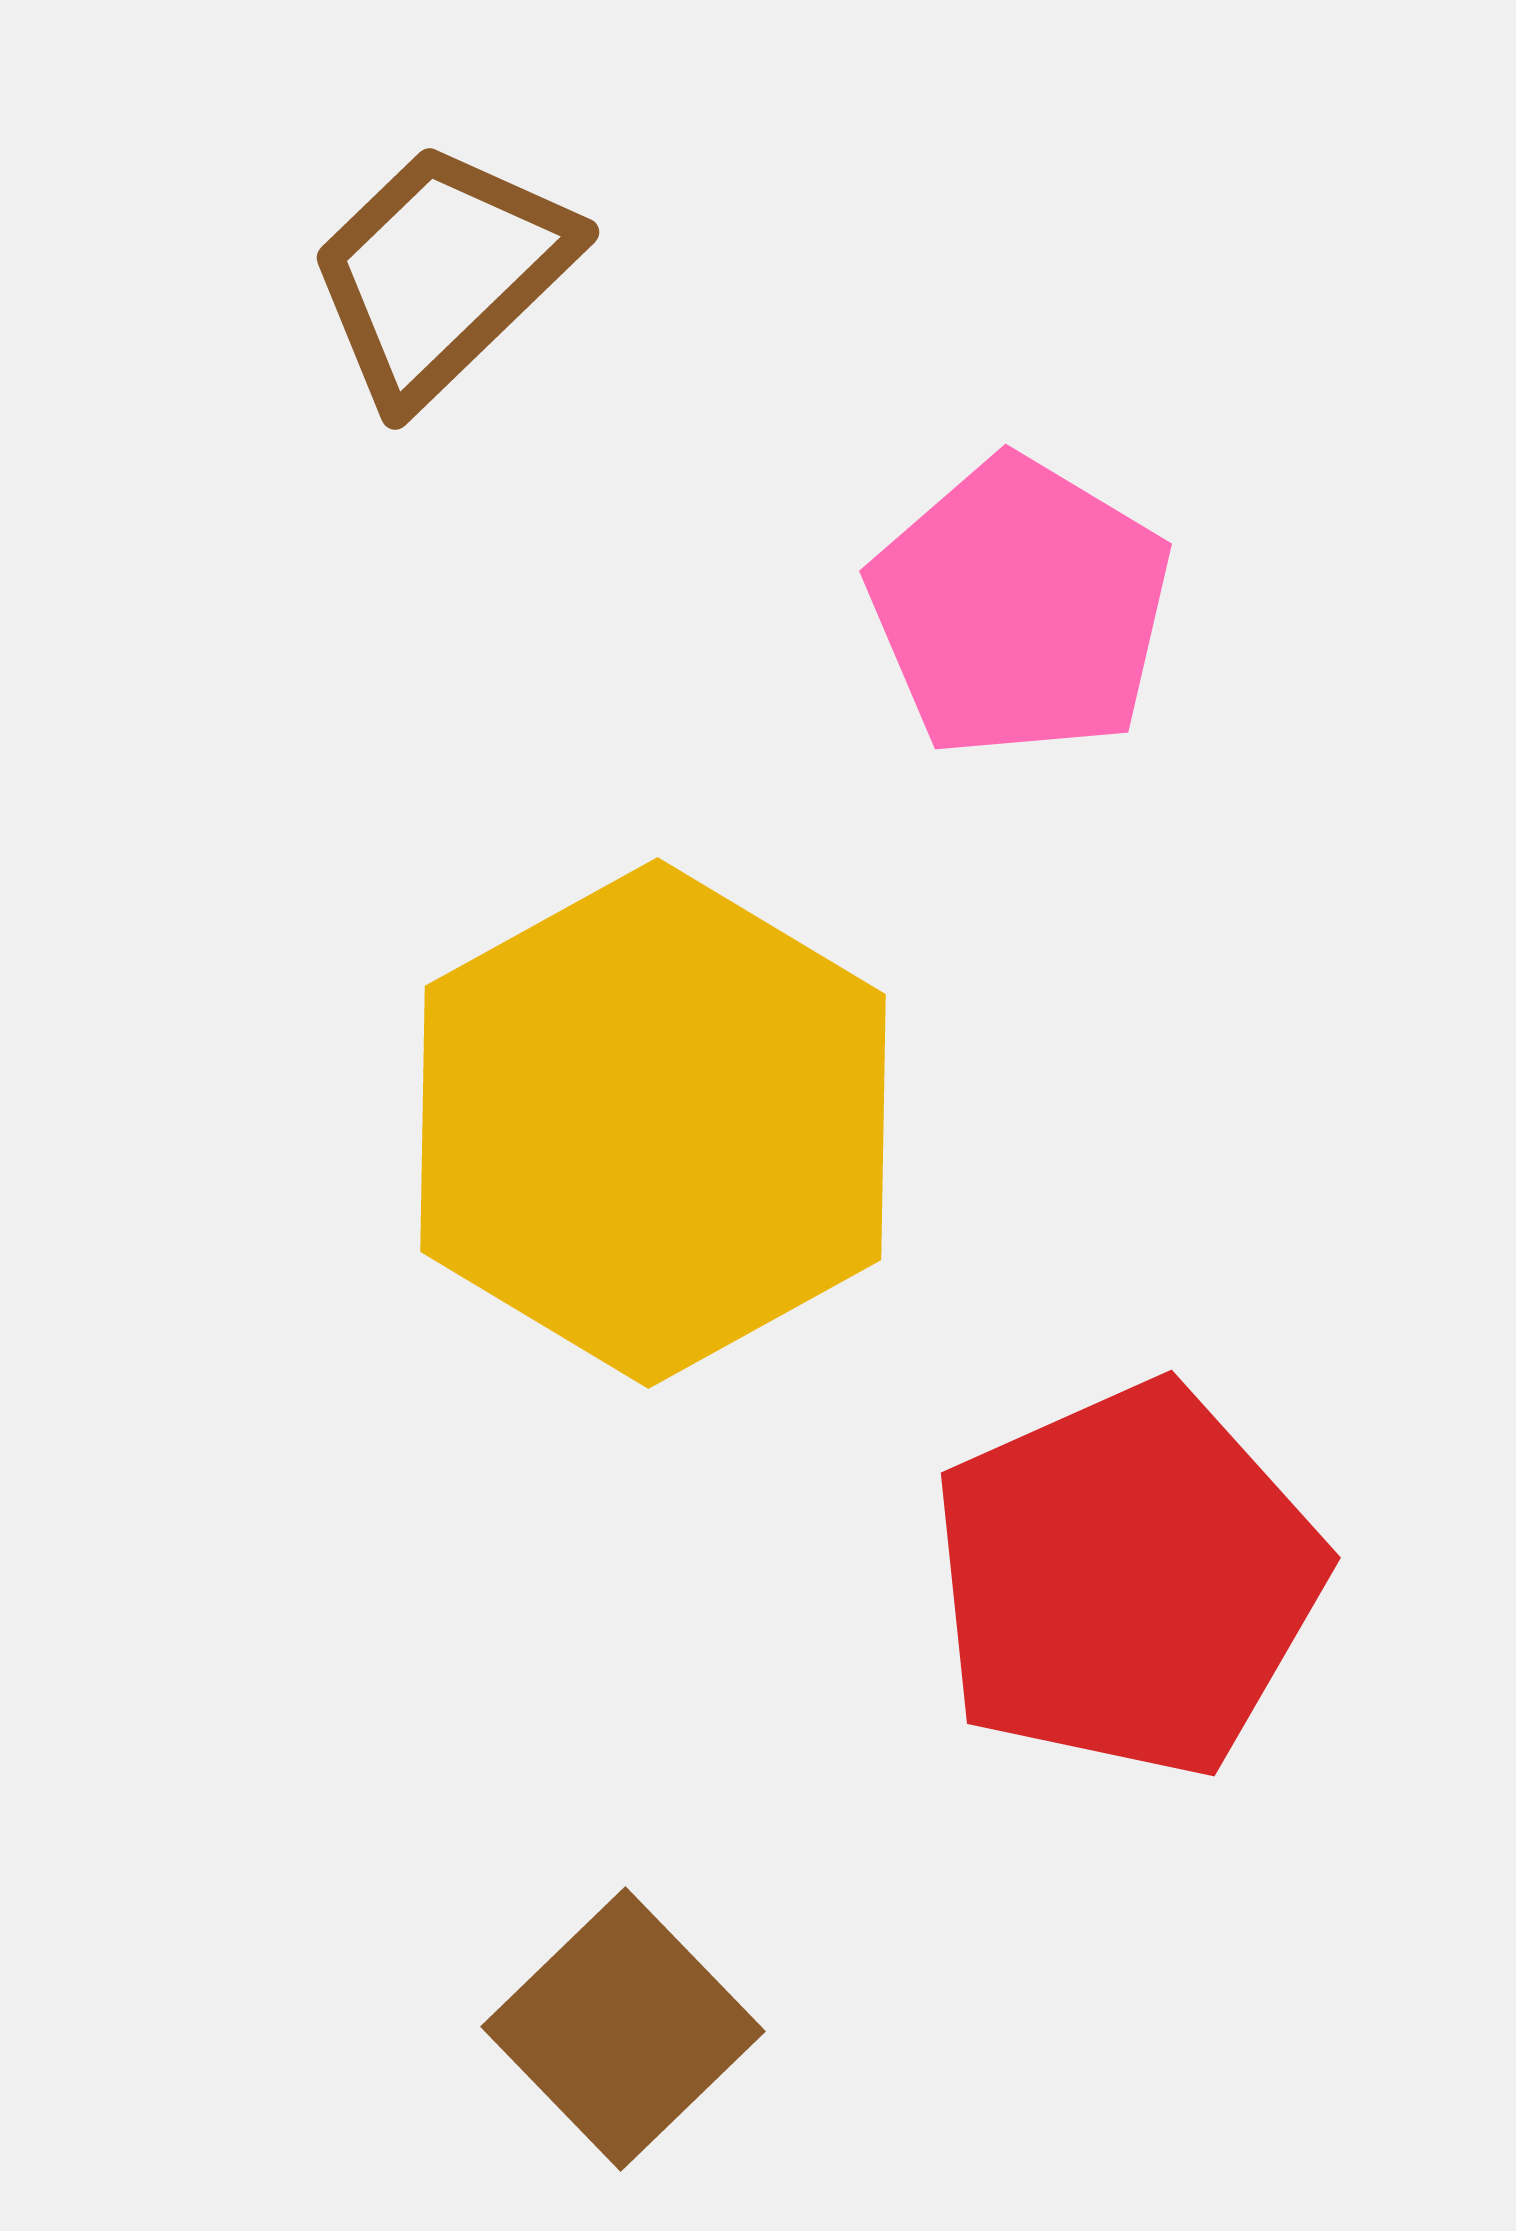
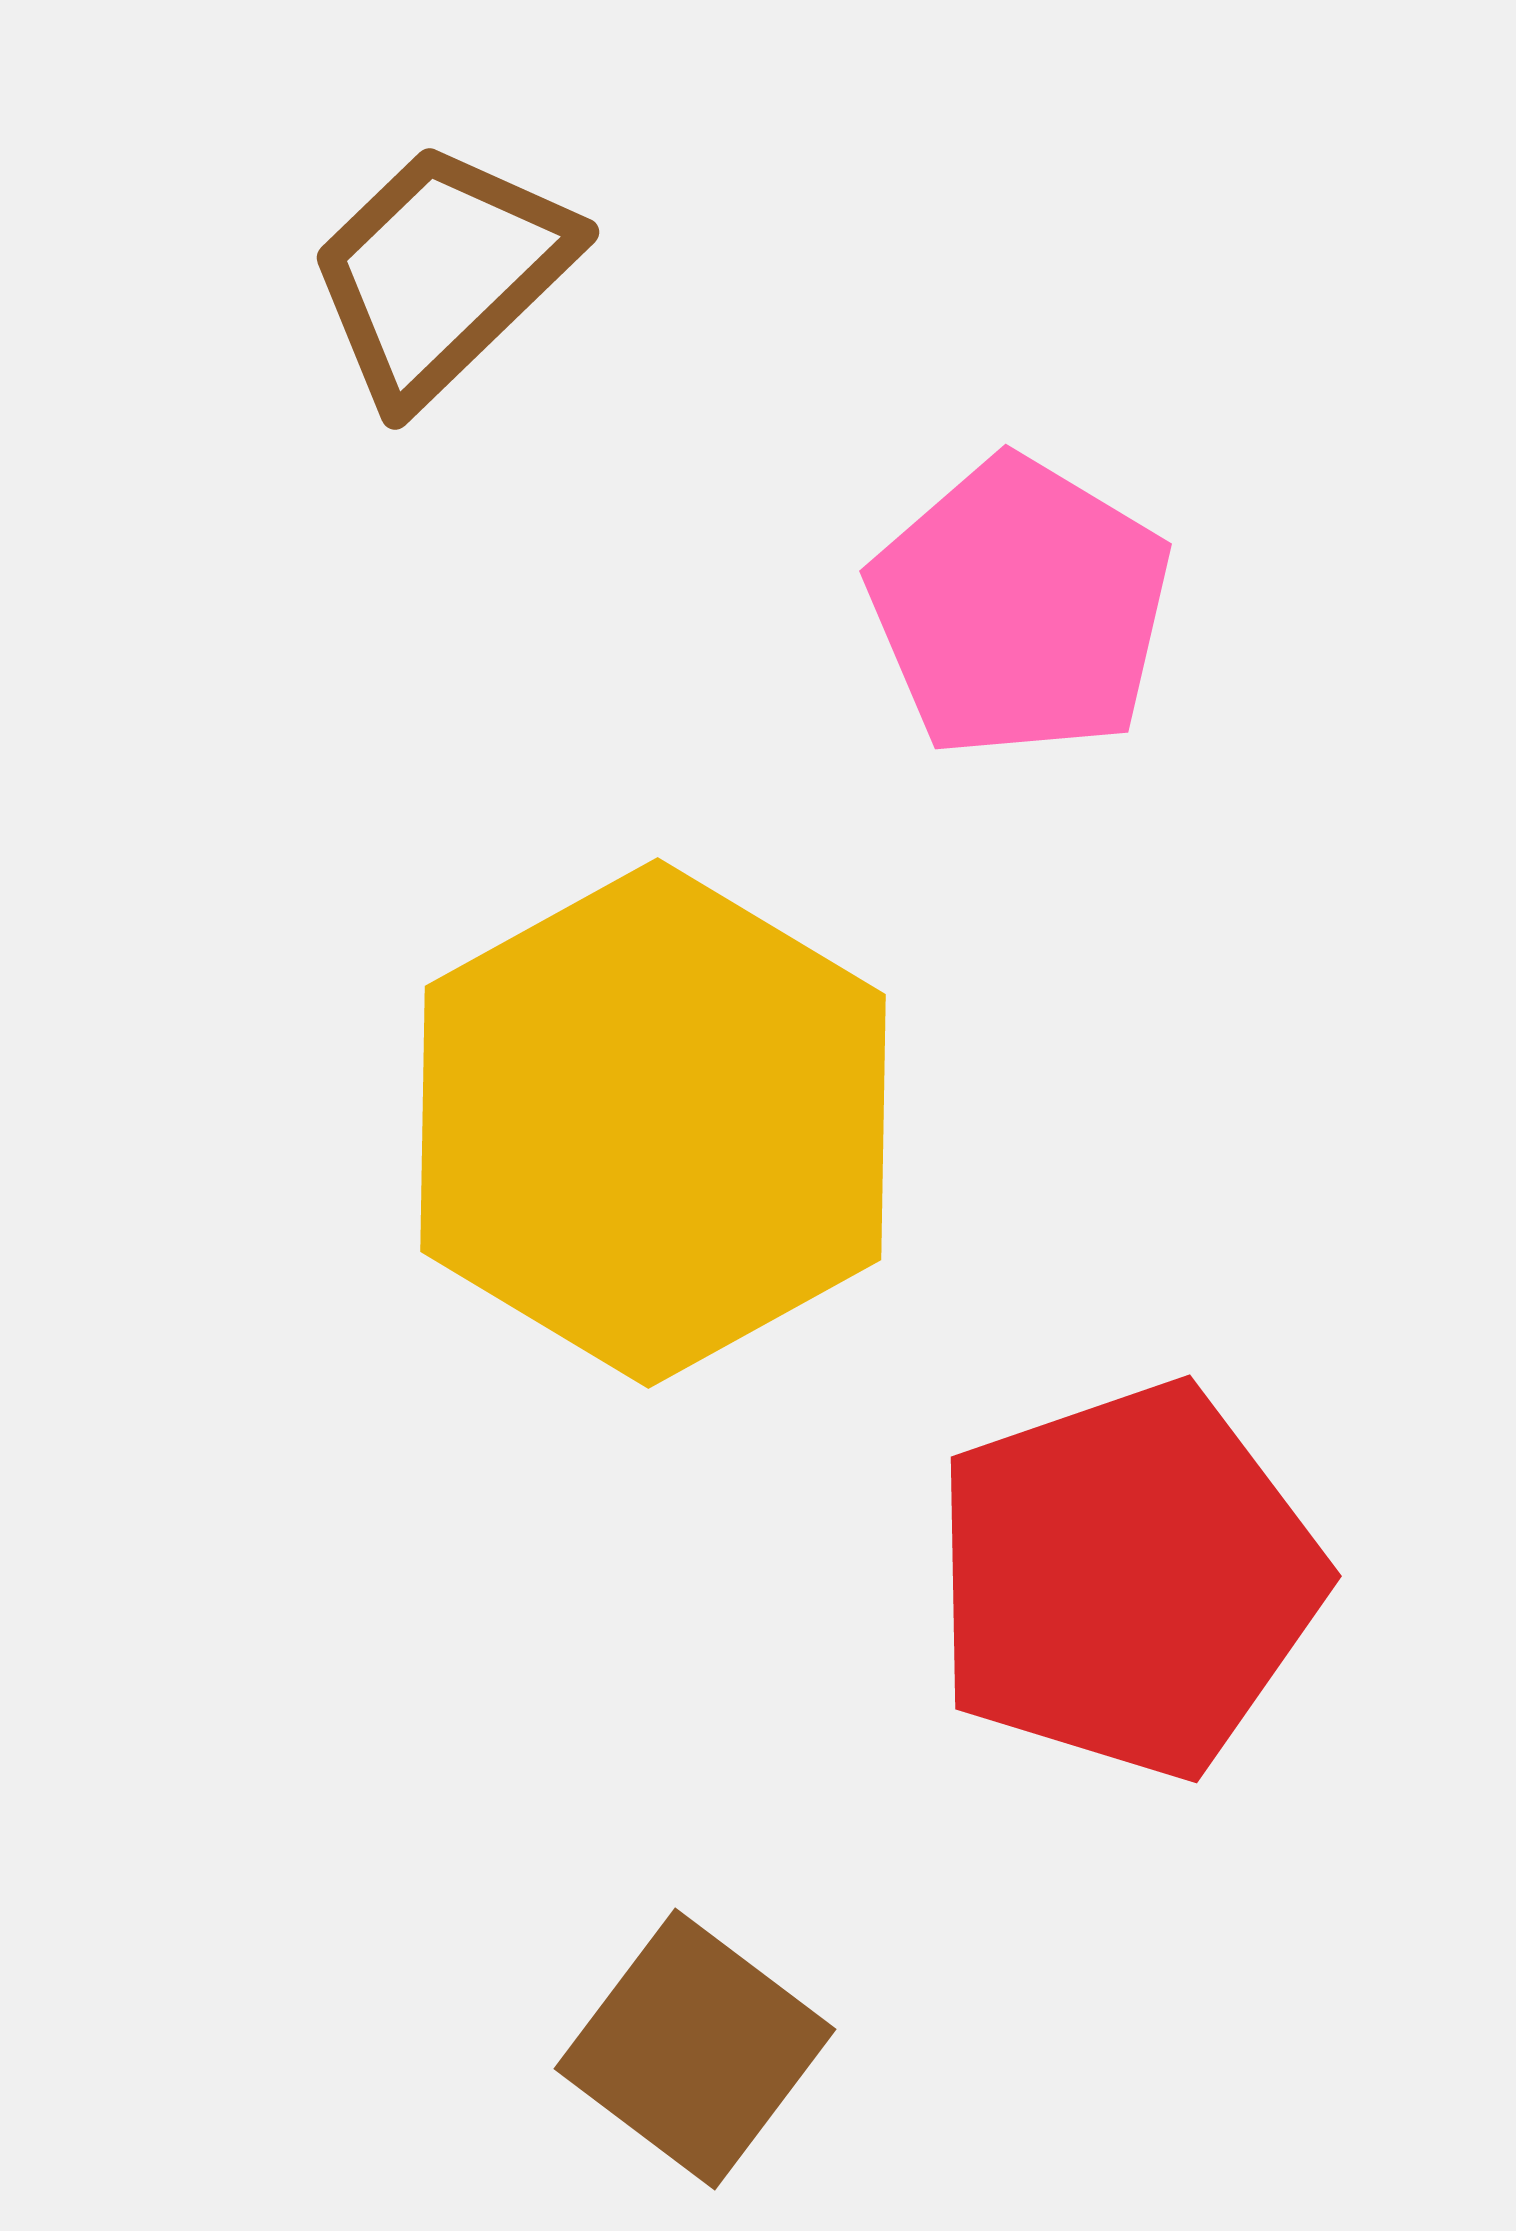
red pentagon: rotated 5 degrees clockwise
brown square: moved 72 px right, 20 px down; rotated 9 degrees counterclockwise
